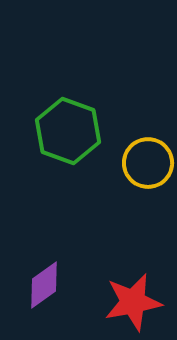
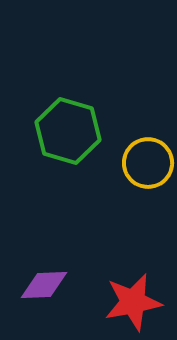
green hexagon: rotated 4 degrees counterclockwise
purple diamond: rotated 33 degrees clockwise
